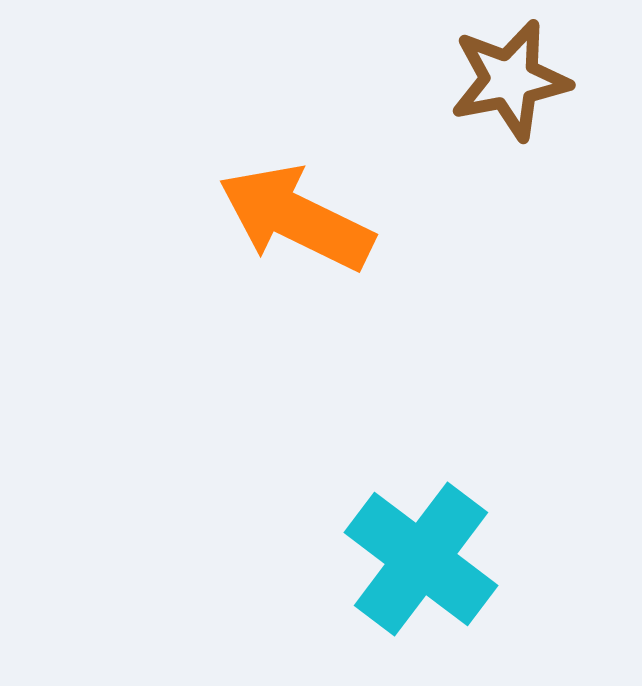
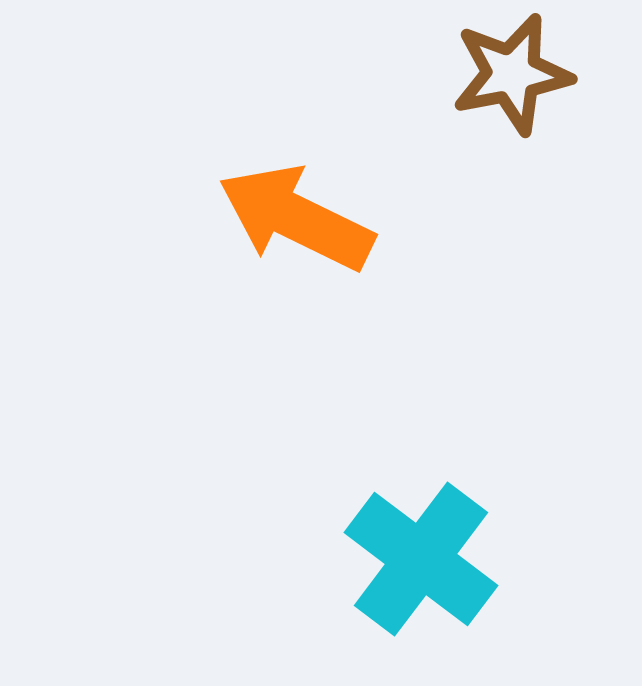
brown star: moved 2 px right, 6 px up
